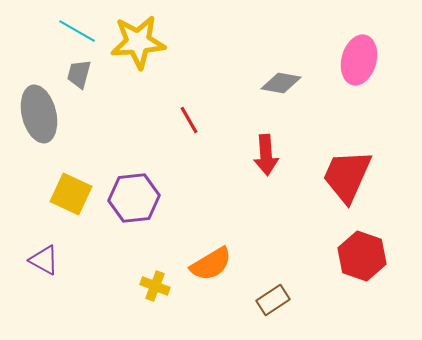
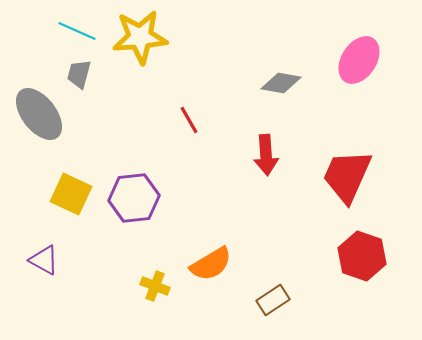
cyan line: rotated 6 degrees counterclockwise
yellow star: moved 2 px right, 5 px up
pink ellipse: rotated 18 degrees clockwise
gray ellipse: rotated 24 degrees counterclockwise
